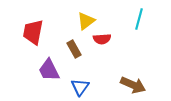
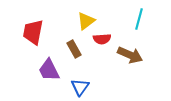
brown arrow: moved 3 px left, 30 px up
